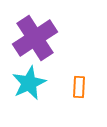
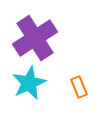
orange rectangle: rotated 25 degrees counterclockwise
